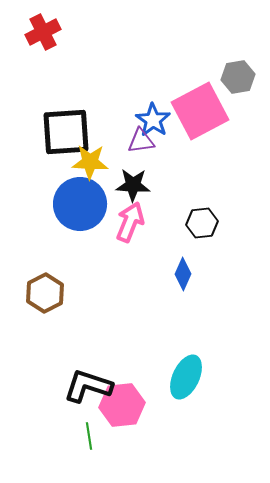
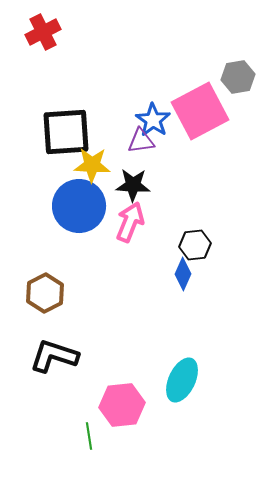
yellow star: moved 2 px right, 3 px down
blue circle: moved 1 px left, 2 px down
black hexagon: moved 7 px left, 22 px down
cyan ellipse: moved 4 px left, 3 px down
black L-shape: moved 34 px left, 30 px up
